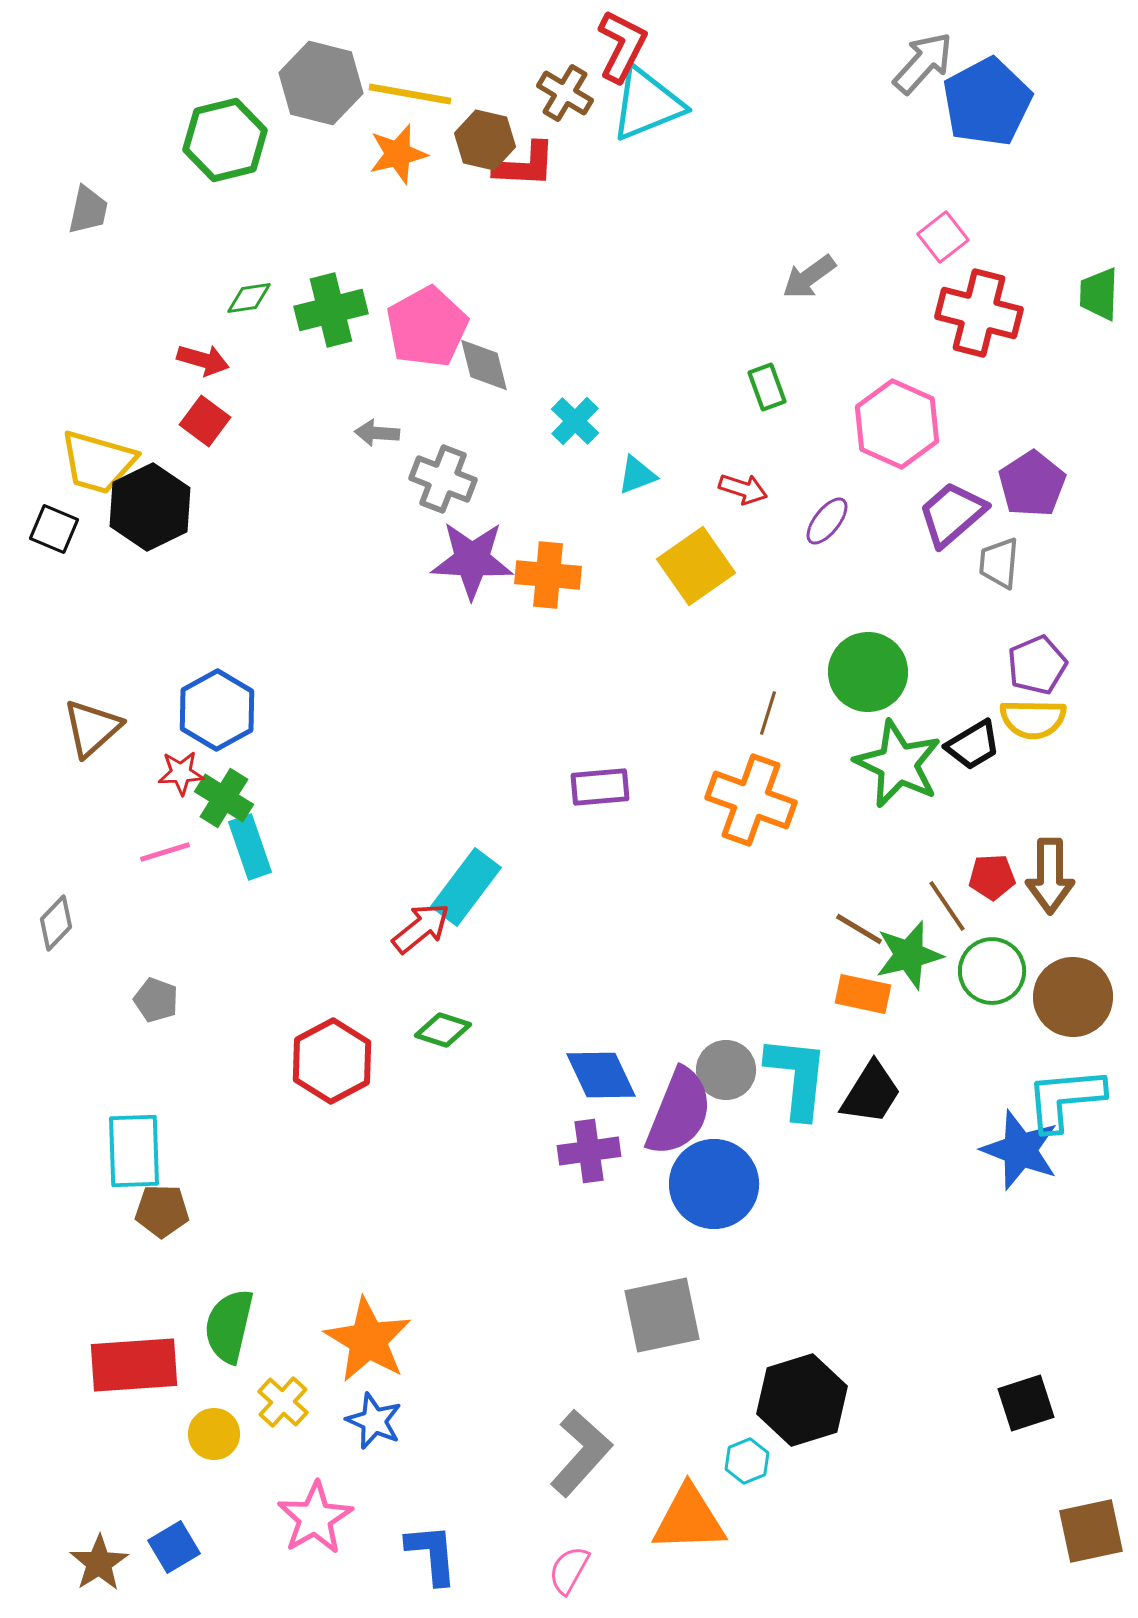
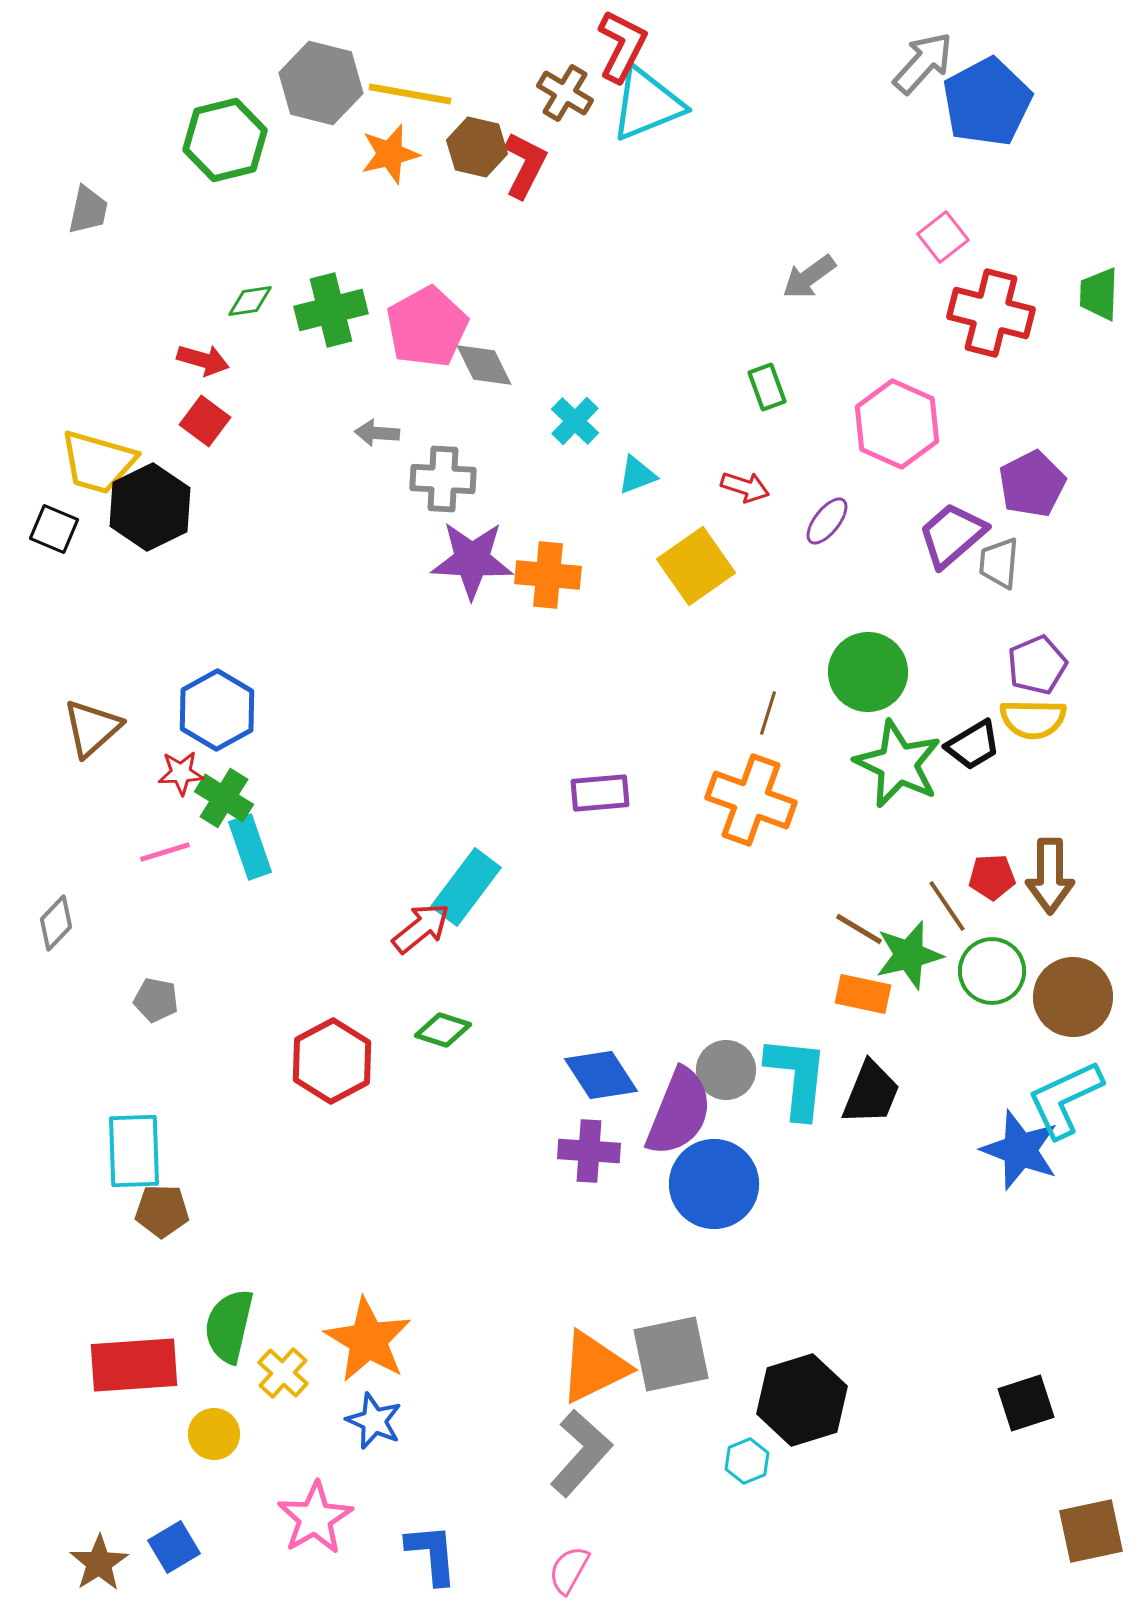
brown hexagon at (485, 140): moved 8 px left, 7 px down
orange star at (398, 154): moved 8 px left
red L-shape at (525, 165): rotated 66 degrees counterclockwise
green diamond at (249, 298): moved 1 px right, 3 px down
red cross at (979, 313): moved 12 px right
gray diamond at (484, 365): rotated 12 degrees counterclockwise
gray cross at (443, 479): rotated 18 degrees counterclockwise
purple pentagon at (1032, 484): rotated 6 degrees clockwise
red arrow at (743, 489): moved 2 px right, 2 px up
purple trapezoid at (952, 514): moved 21 px down
purple rectangle at (600, 787): moved 6 px down
gray pentagon at (156, 1000): rotated 9 degrees counterclockwise
blue diamond at (601, 1075): rotated 8 degrees counterclockwise
black trapezoid at (871, 1093): rotated 10 degrees counterclockwise
cyan L-shape at (1065, 1099): rotated 20 degrees counterclockwise
purple cross at (589, 1151): rotated 12 degrees clockwise
gray square at (662, 1315): moved 9 px right, 39 px down
yellow cross at (283, 1402): moved 29 px up
orange triangle at (689, 1519): moved 95 px left, 152 px up; rotated 24 degrees counterclockwise
